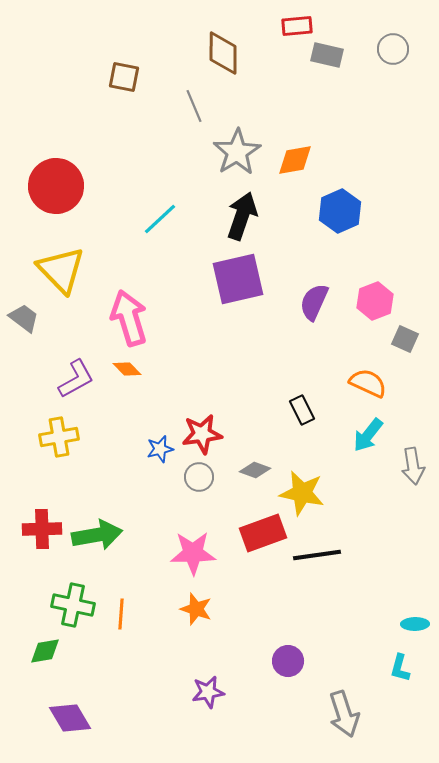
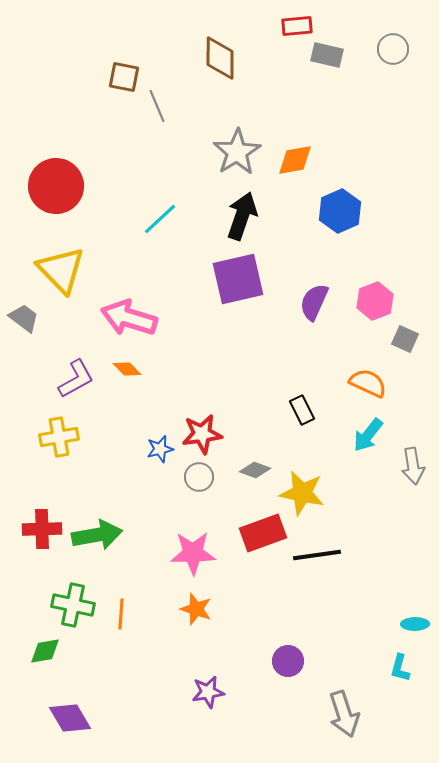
brown diamond at (223, 53): moved 3 px left, 5 px down
gray line at (194, 106): moved 37 px left
pink arrow at (129, 318): rotated 56 degrees counterclockwise
